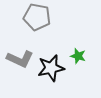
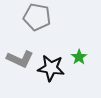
green star: moved 1 px right, 1 px down; rotated 21 degrees clockwise
black star: rotated 20 degrees clockwise
